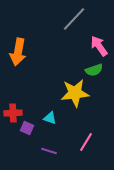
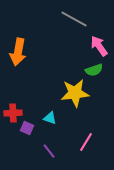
gray line: rotated 76 degrees clockwise
purple line: rotated 35 degrees clockwise
